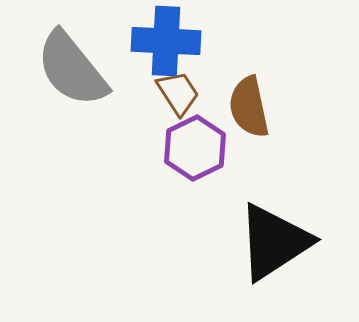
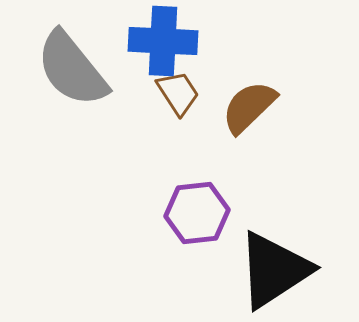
blue cross: moved 3 px left
brown semicircle: rotated 58 degrees clockwise
purple hexagon: moved 2 px right, 65 px down; rotated 20 degrees clockwise
black triangle: moved 28 px down
